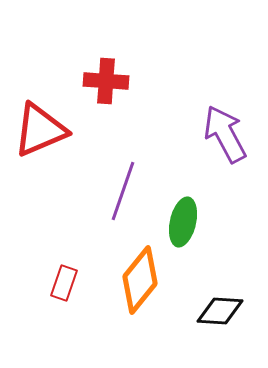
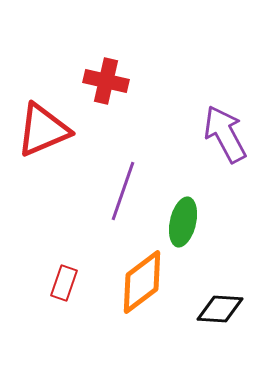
red cross: rotated 9 degrees clockwise
red triangle: moved 3 px right
orange diamond: moved 2 px right, 2 px down; rotated 14 degrees clockwise
black diamond: moved 2 px up
